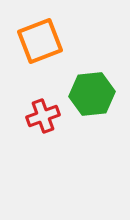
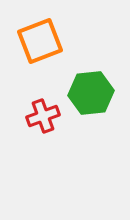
green hexagon: moved 1 px left, 1 px up
